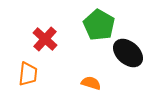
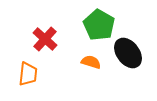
black ellipse: rotated 12 degrees clockwise
orange semicircle: moved 21 px up
